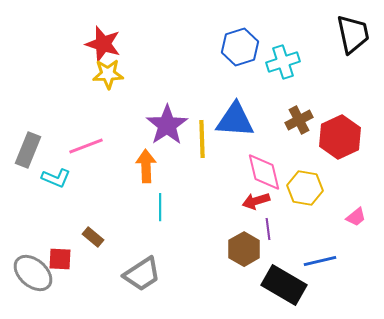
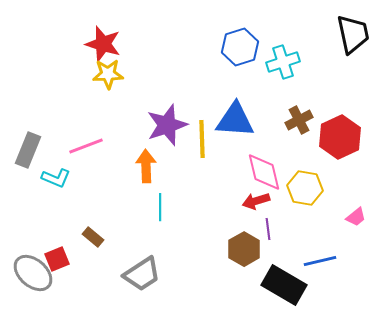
purple star: rotated 15 degrees clockwise
red square: moved 3 px left; rotated 25 degrees counterclockwise
